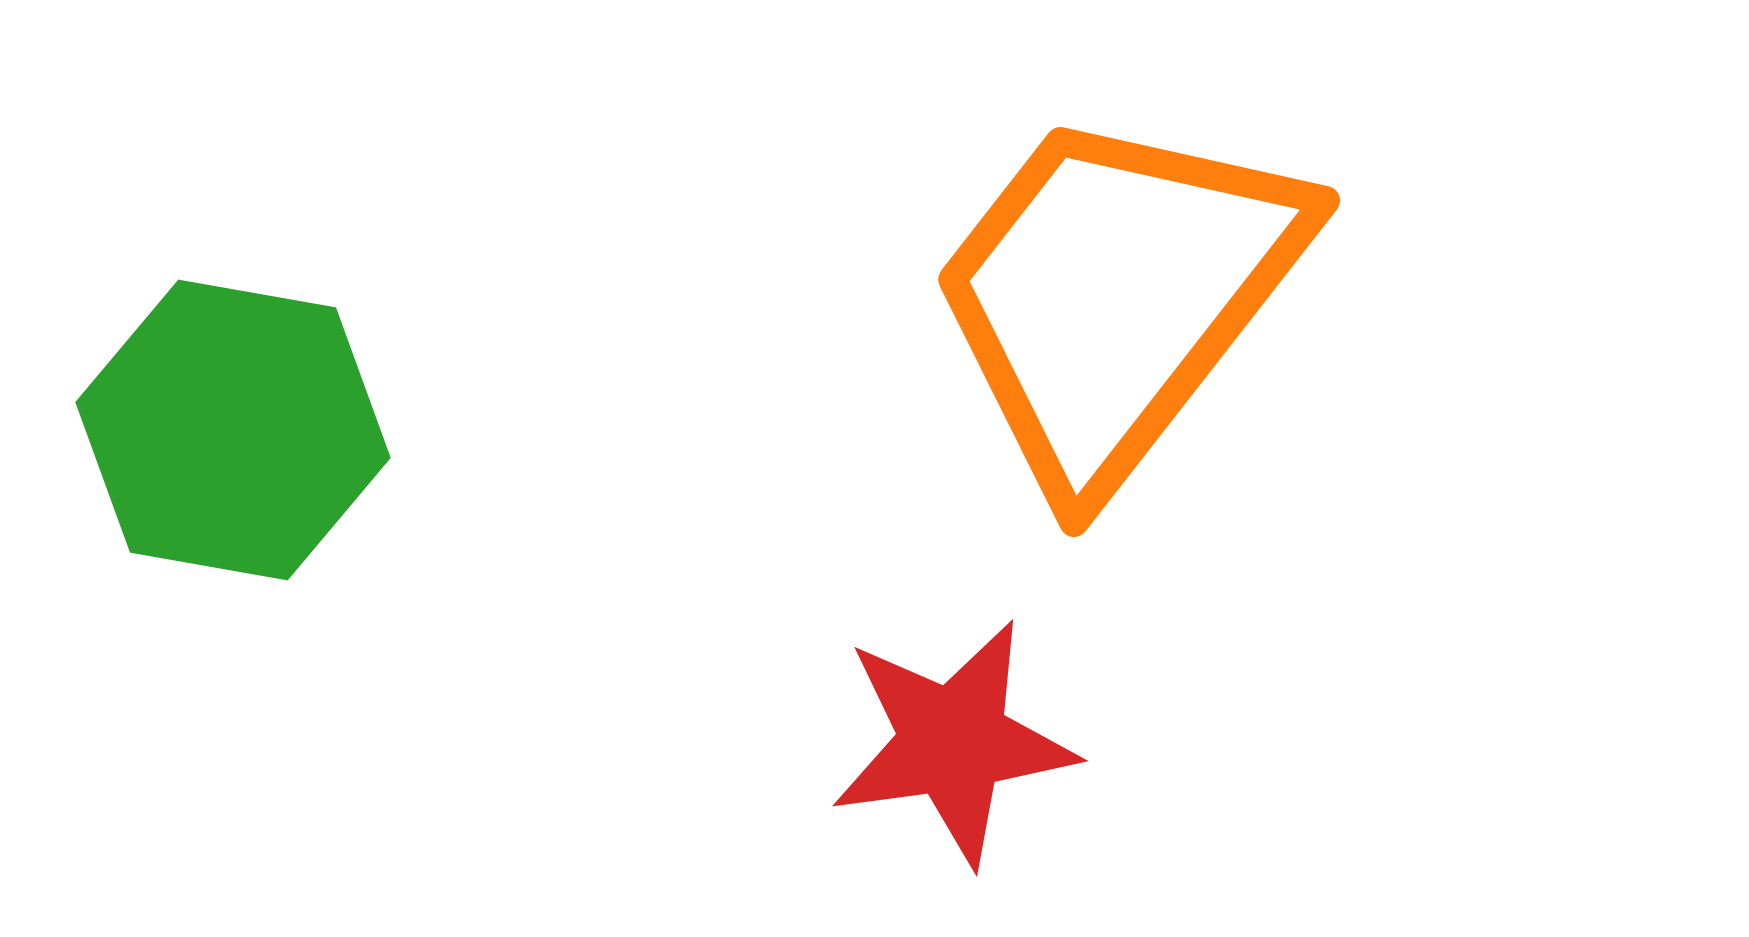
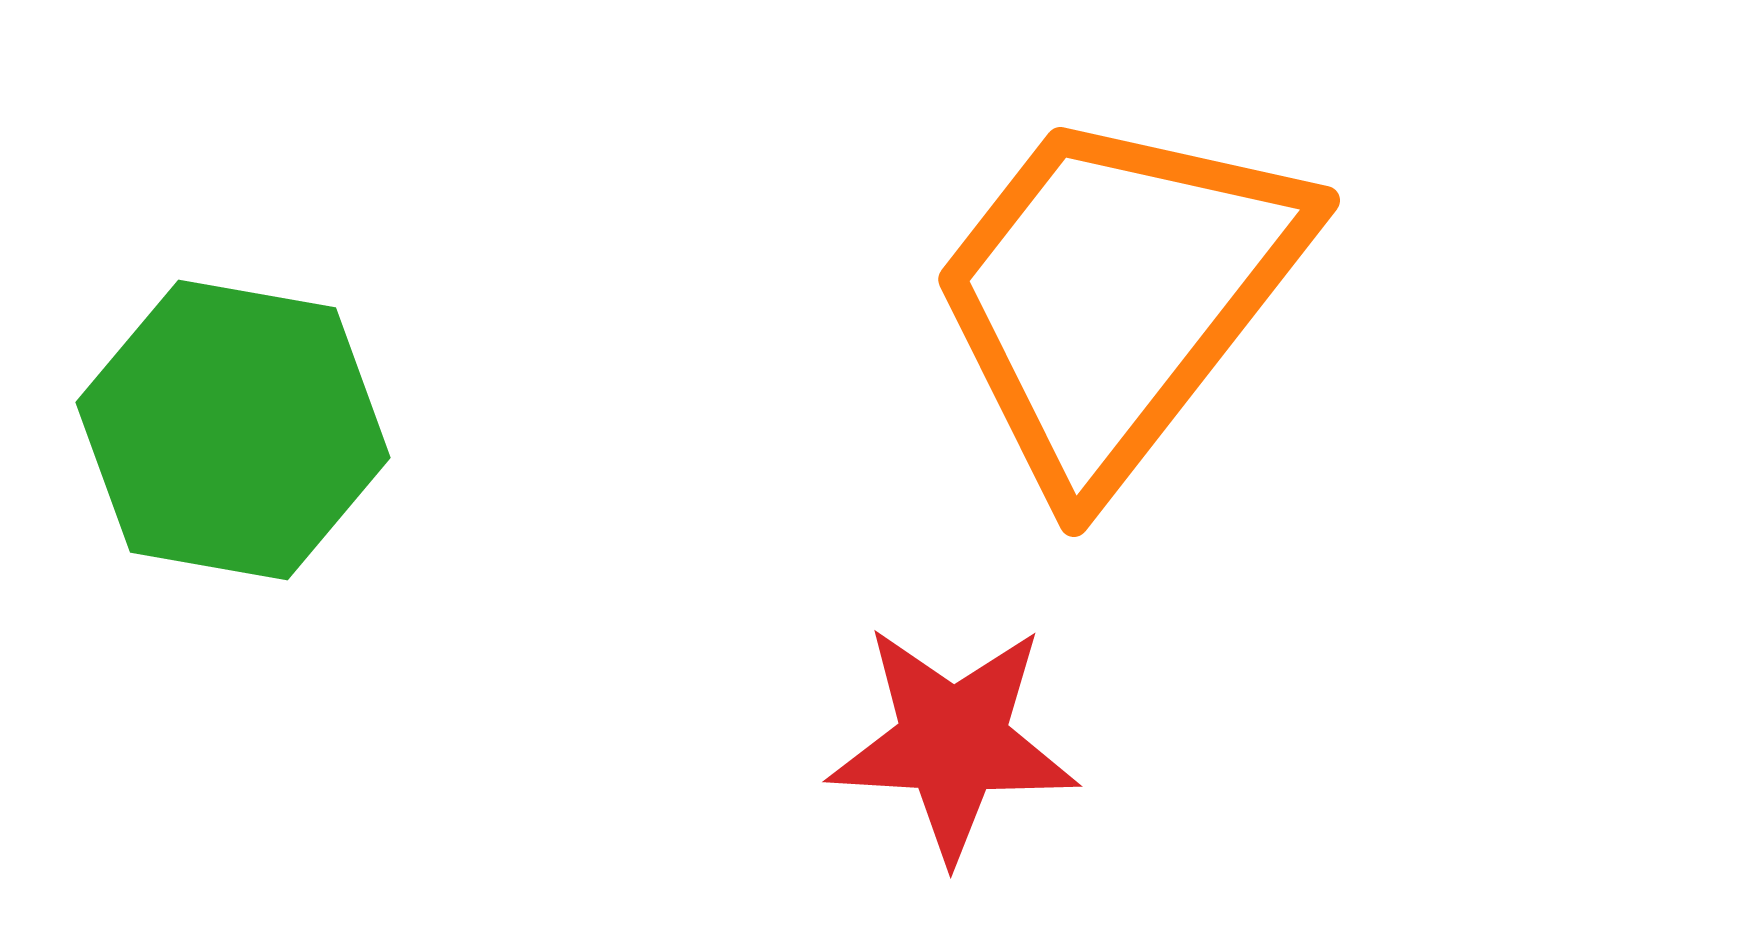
red star: rotated 11 degrees clockwise
